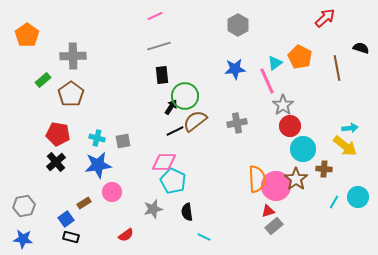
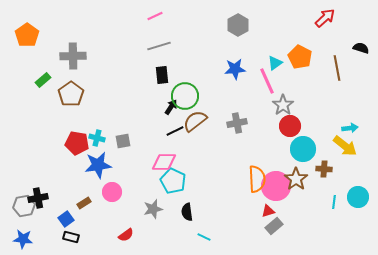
red pentagon at (58, 134): moved 19 px right, 9 px down
black cross at (56, 162): moved 18 px left, 36 px down; rotated 30 degrees clockwise
cyan line at (334, 202): rotated 24 degrees counterclockwise
